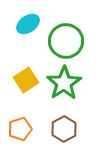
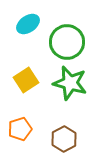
green circle: moved 1 px right, 1 px down
green star: moved 6 px right; rotated 24 degrees counterclockwise
brown hexagon: moved 10 px down
